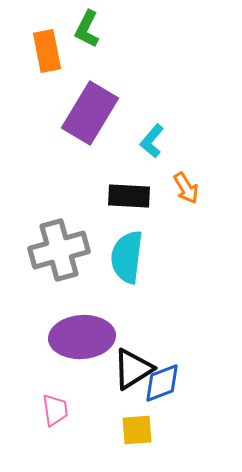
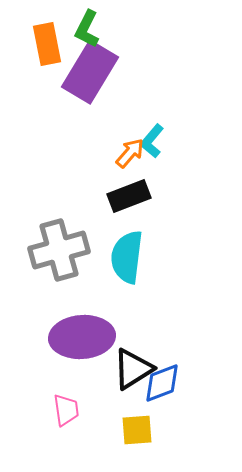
orange rectangle: moved 7 px up
purple rectangle: moved 41 px up
orange arrow: moved 56 px left, 35 px up; rotated 108 degrees counterclockwise
black rectangle: rotated 24 degrees counterclockwise
pink trapezoid: moved 11 px right
